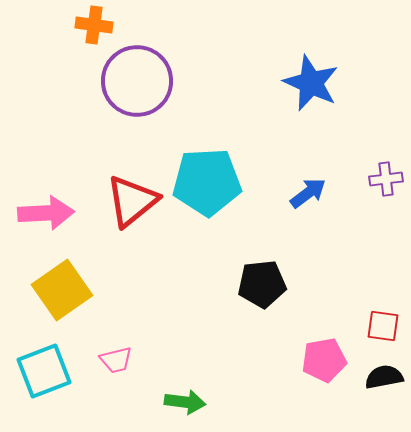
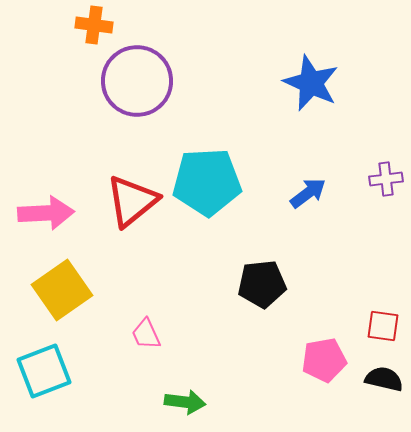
pink trapezoid: moved 30 px right, 26 px up; rotated 80 degrees clockwise
black semicircle: moved 2 px down; rotated 24 degrees clockwise
